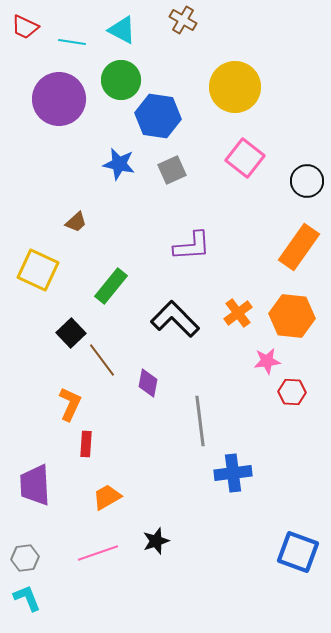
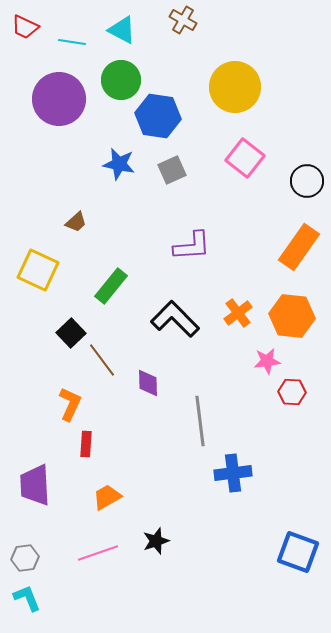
purple diamond: rotated 12 degrees counterclockwise
